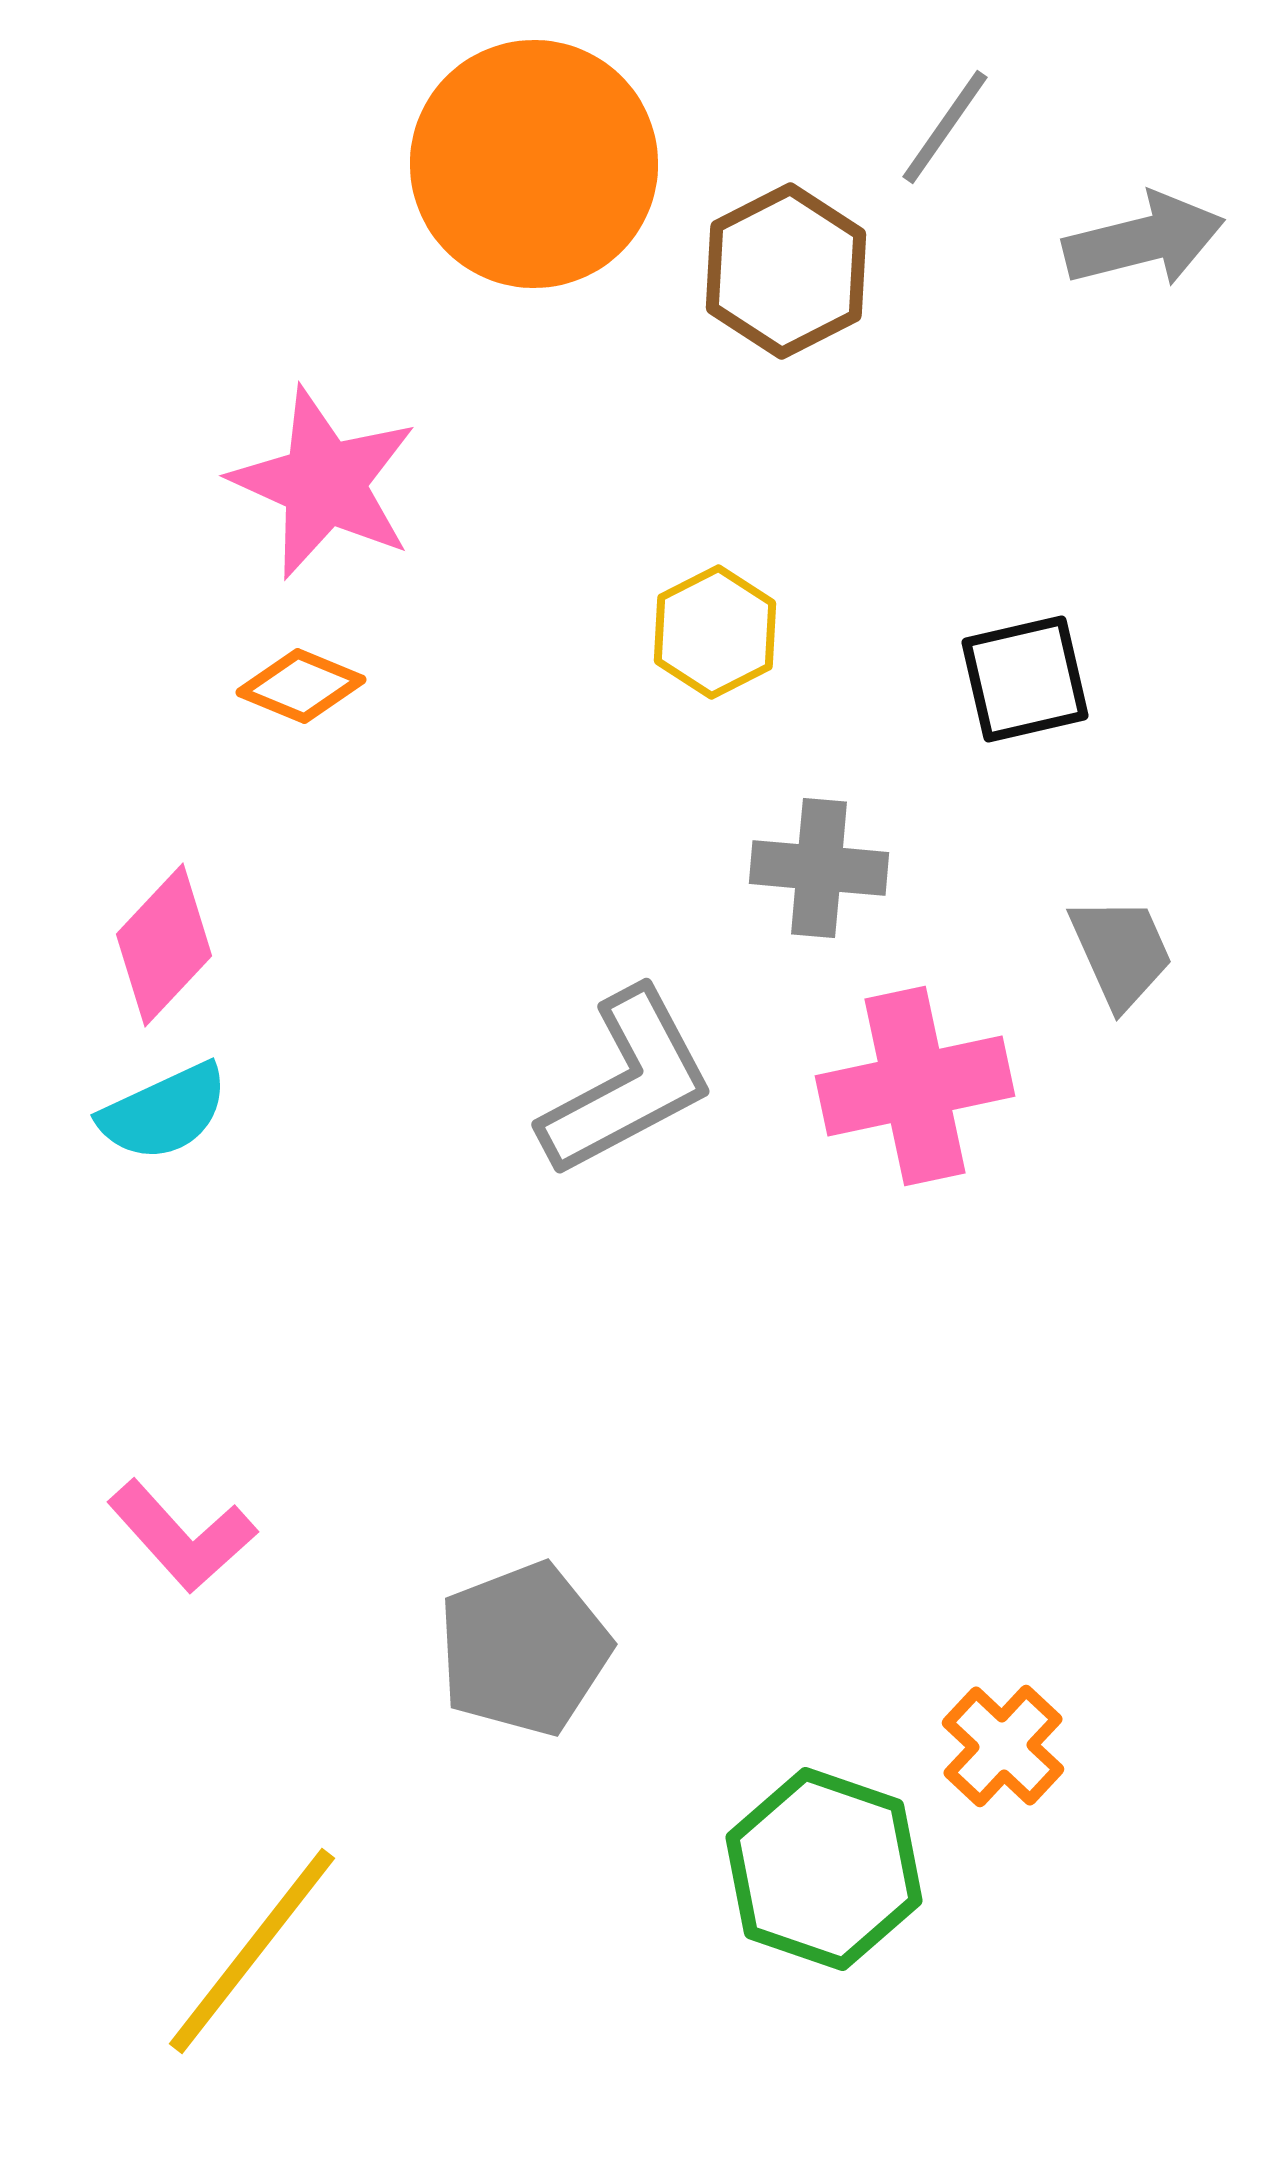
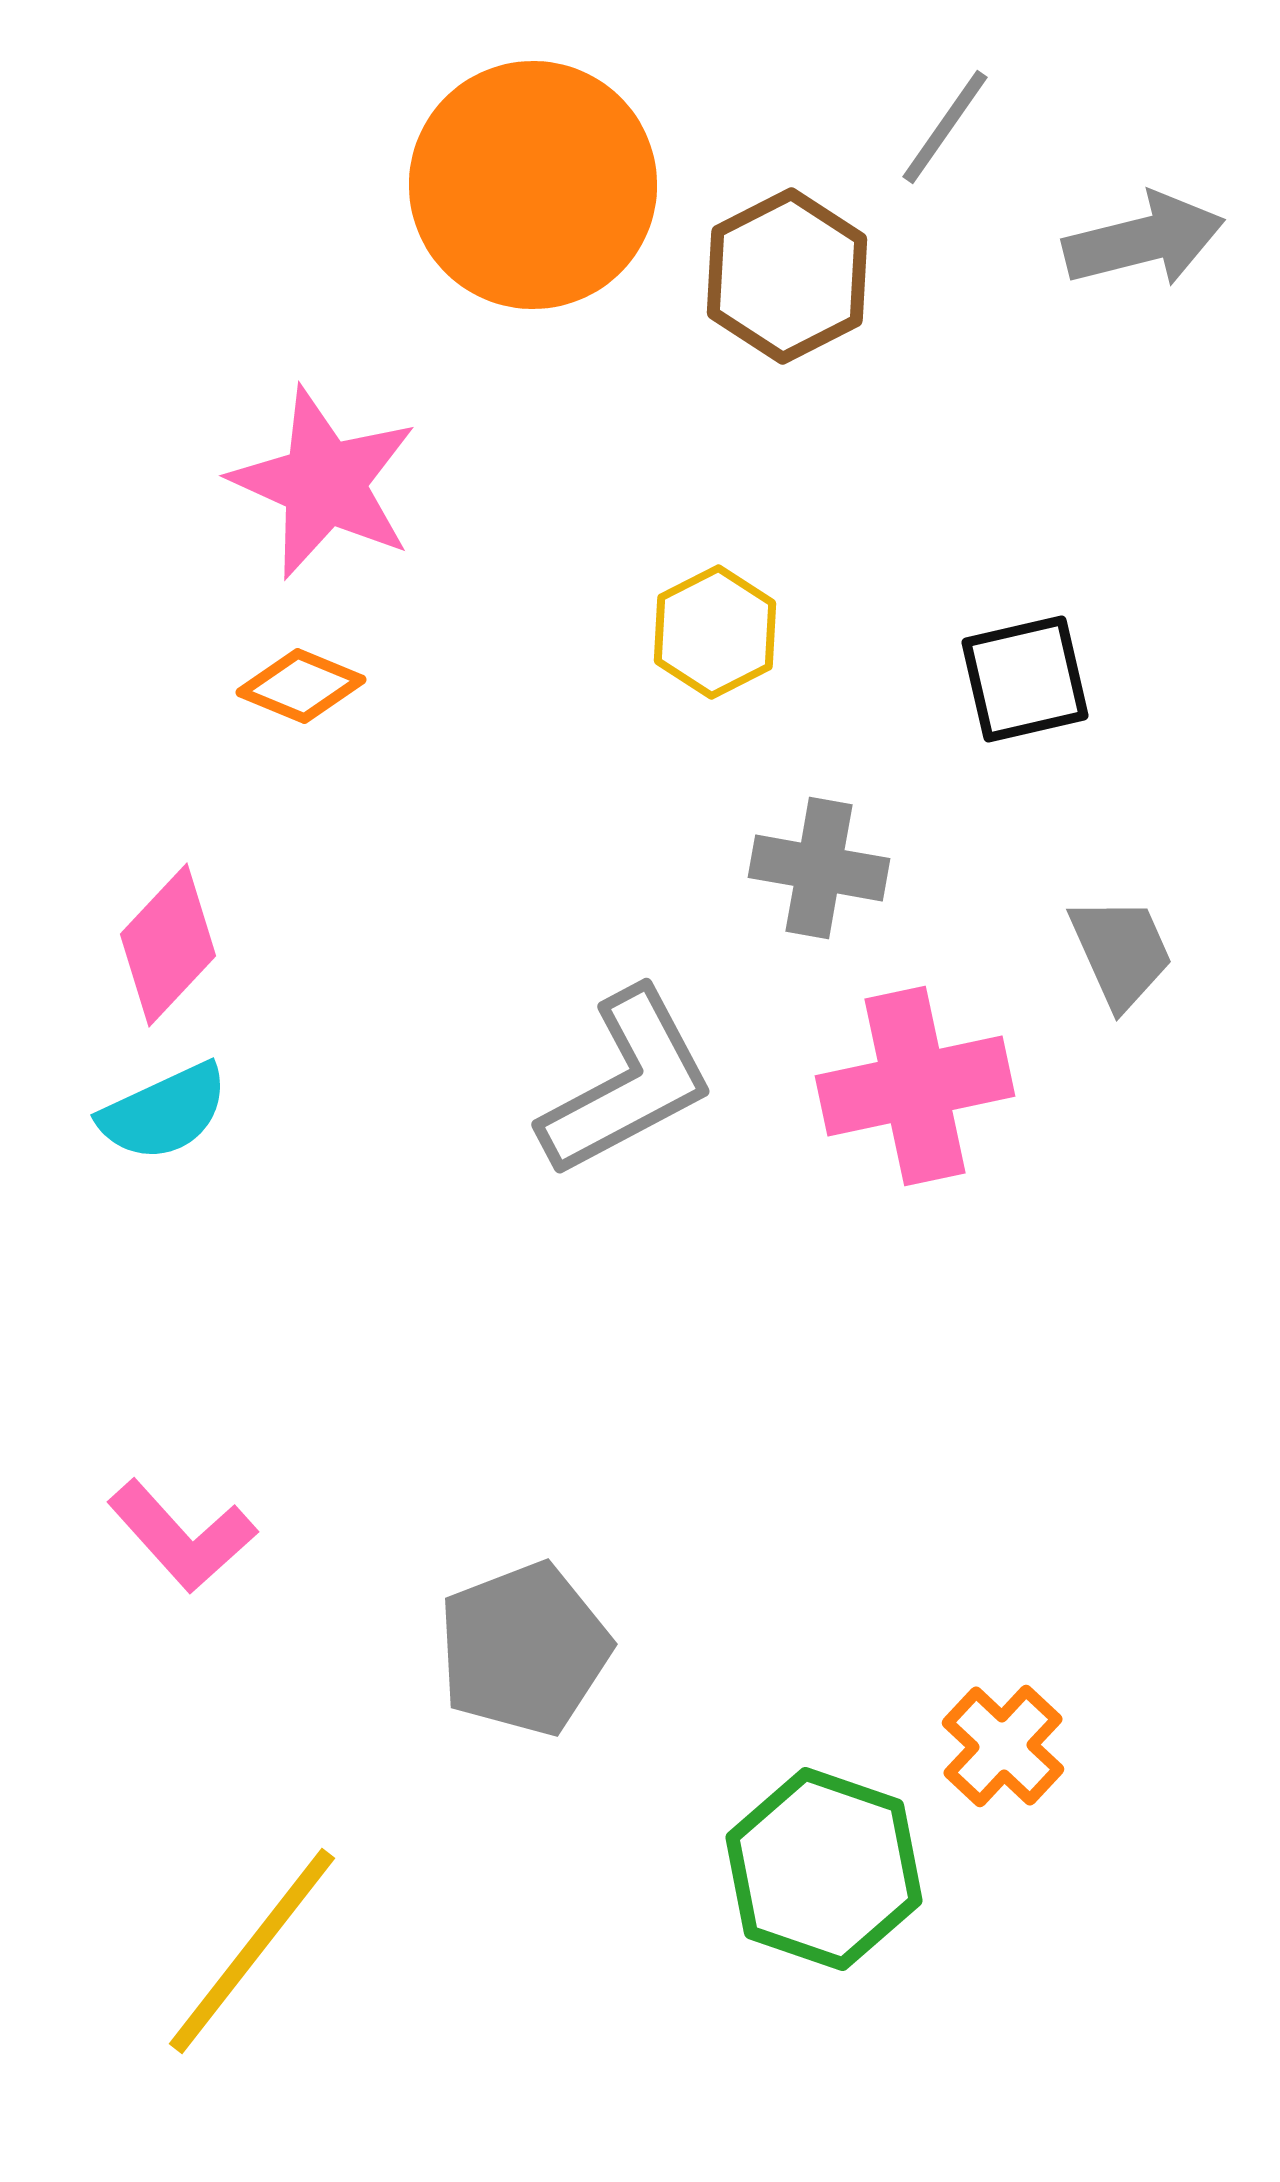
orange circle: moved 1 px left, 21 px down
brown hexagon: moved 1 px right, 5 px down
gray cross: rotated 5 degrees clockwise
pink diamond: moved 4 px right
